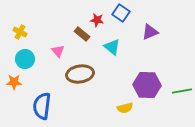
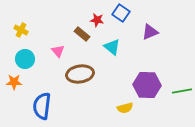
yellow cross: moved 1 px right, 2 px up
